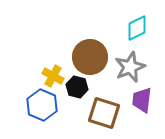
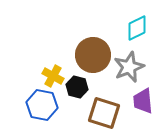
brown circle: moved 3 px right, 2 px up
gray star: moved 1 px left
purple trapezoid: moved 1 px right, 1 px down; rotated 12 degrees counterclockwise
blue hexagon: rotated 12 degrees counterclockwise
